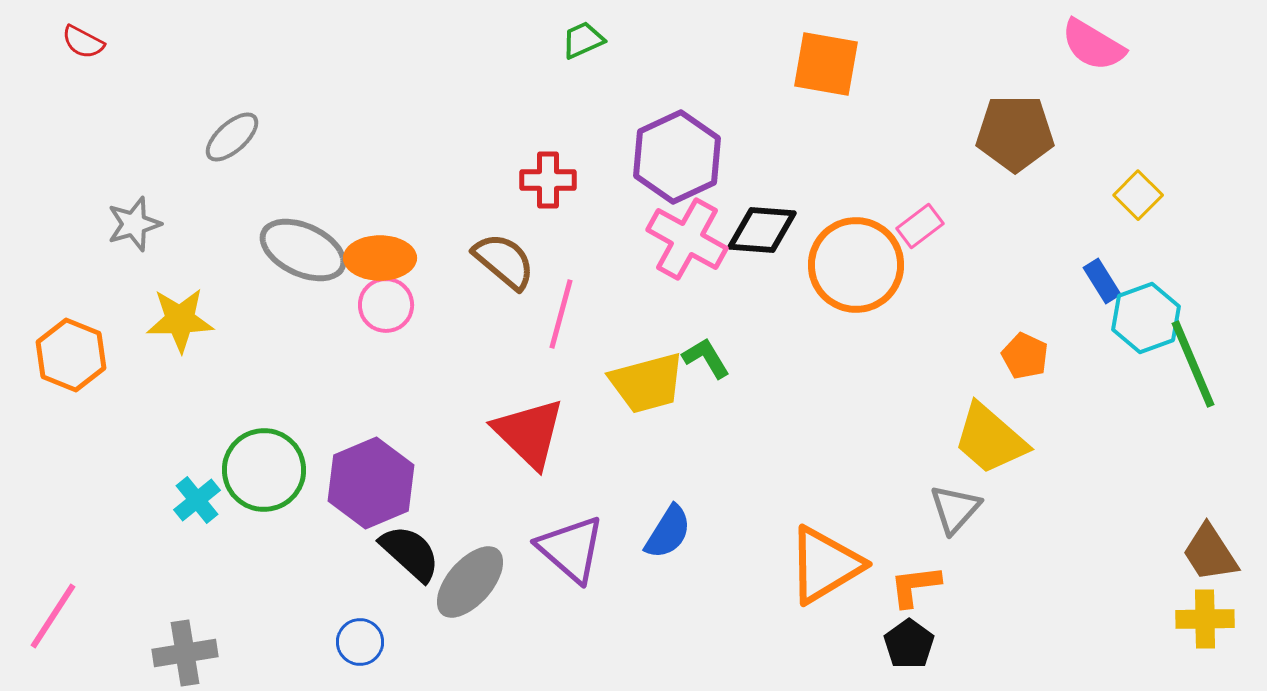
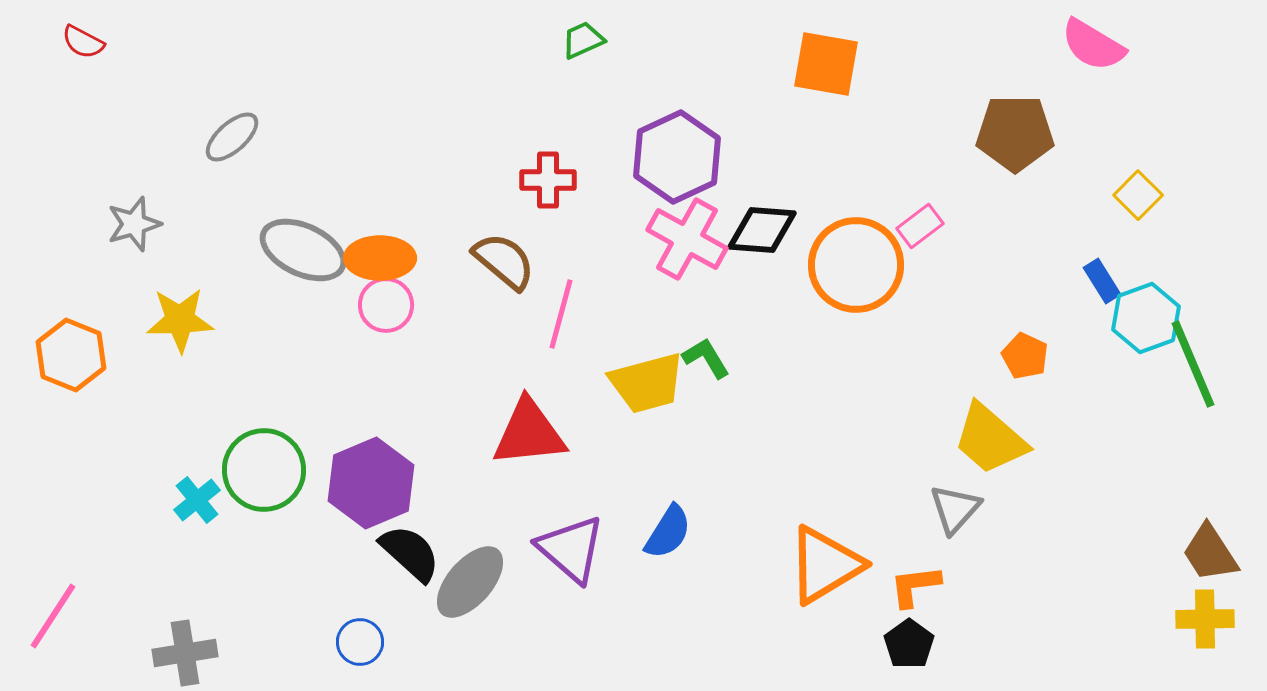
red triangle at (529, 433): rotated 50 degrees counterclockwise
